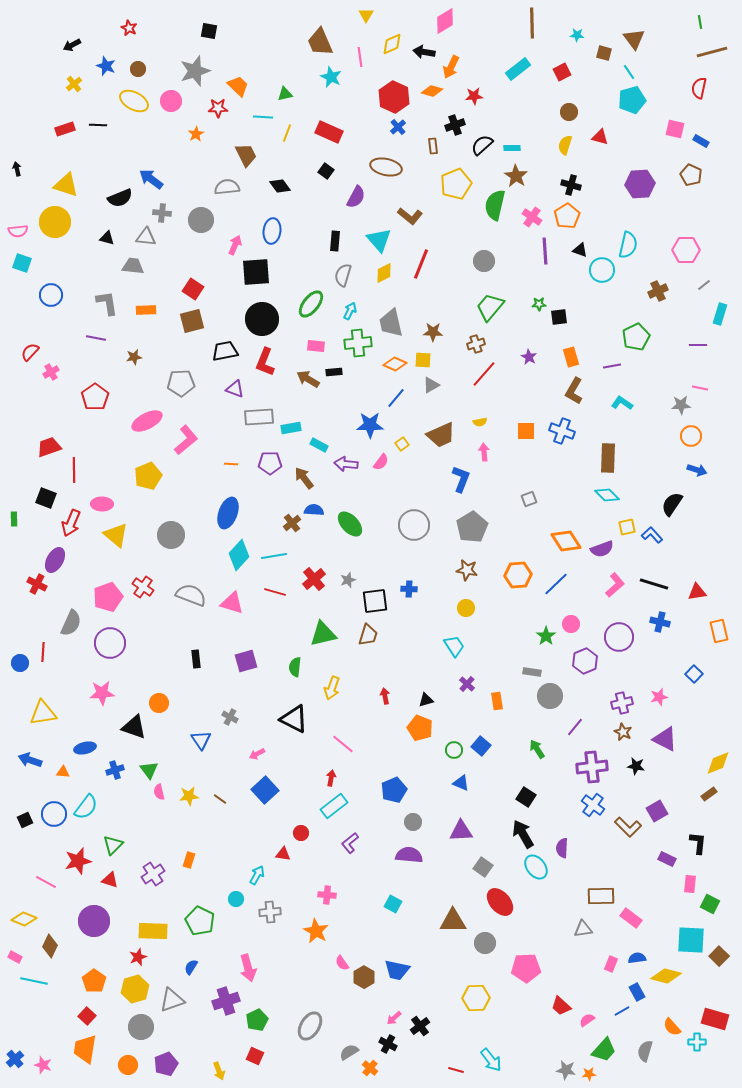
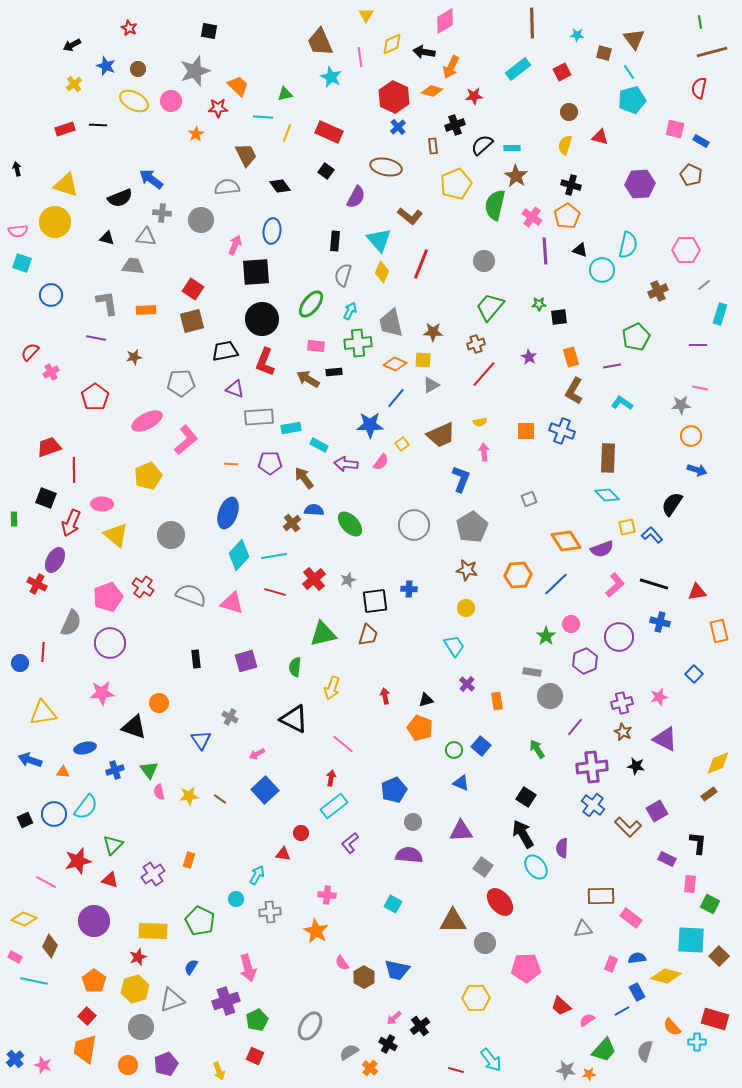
yellow diamond at (384, 273): moved 2 px left, 1 px up; rotated 40 degrees counterclockwise
